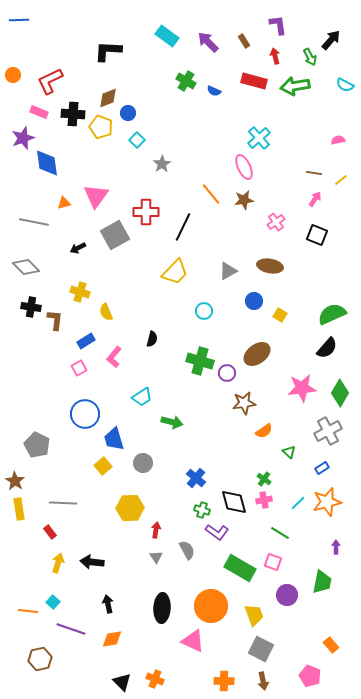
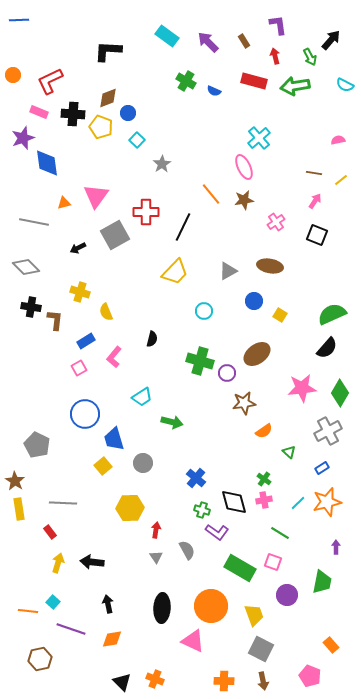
pink arrow at (315, 199): moved 2 px down
